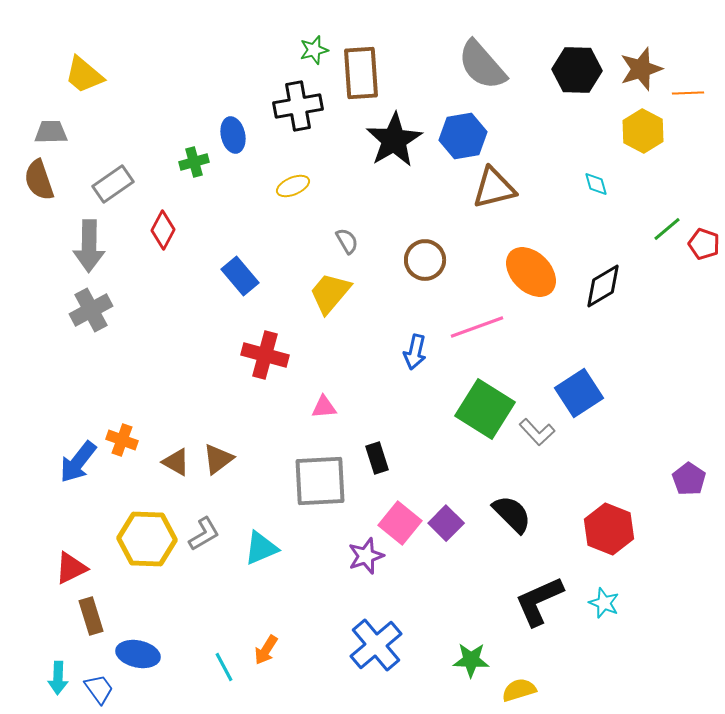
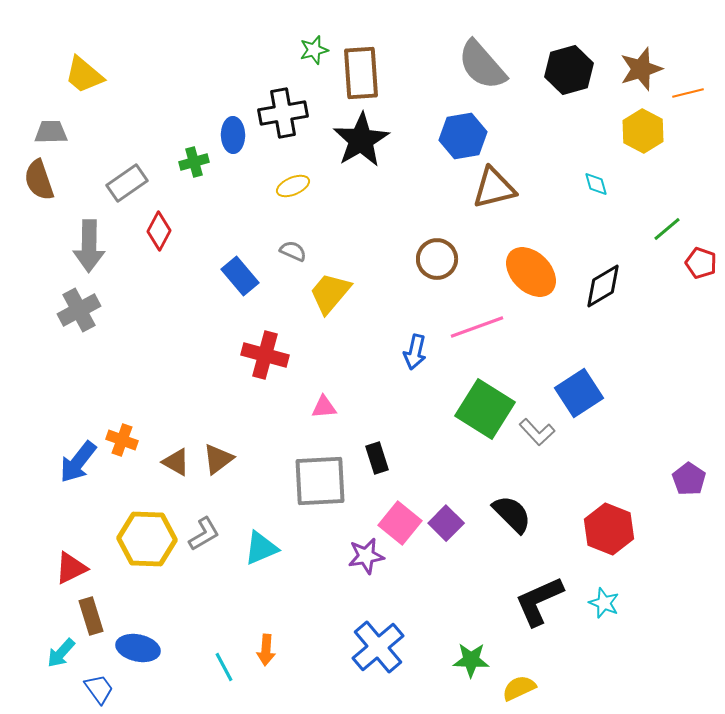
black hexagon at (577, 70): moved 8 px left; rotated 18 degrees counterclockwise
orange line at (688, 93): rotated 12 degrees counterclockwise
black cross at (298, 106): moved 15 px left, 7 px down
blue ellipse at (233, 135): rotated 12 degrees clockwise
black star at (394, 140): moved 33 px left
gray rectangle at (113, 184): moved 14 px right, 1 px up
red diamond at (163, 230): moved 4 px left, 1 px down
gray semicircle at (347, 241): moved 54 px left, 10 px down; rotated 36 degrees counterclockwise
red pentagon at (704, 244): moved 3 px left, 19 px down
brown circle at (425, 260): moved 12 px right, 1 px up
gray cross at (91, 310): moved 12 px left
purple star at (366, 556): rotated 9 degrees clockwise
blue cross at (376, 645): moved 2 px right, 2 px down
orange arrow at (266, 650): rotated 28 degrees counterclockwise
blue ellipse at (138, 654): moved 6 px up
cyan arrow at (58, 678): moved 3 px right, 25 px up; rotated 40 degrees clockwise
yellow semicircle at (519, 690): moved 2 px up; rotated 8 degrees counterclockwise
